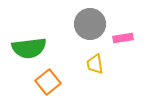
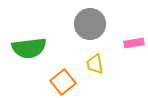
pink rectangle: moved 11 px right, 5 px down
orange square: moved 15 px right
